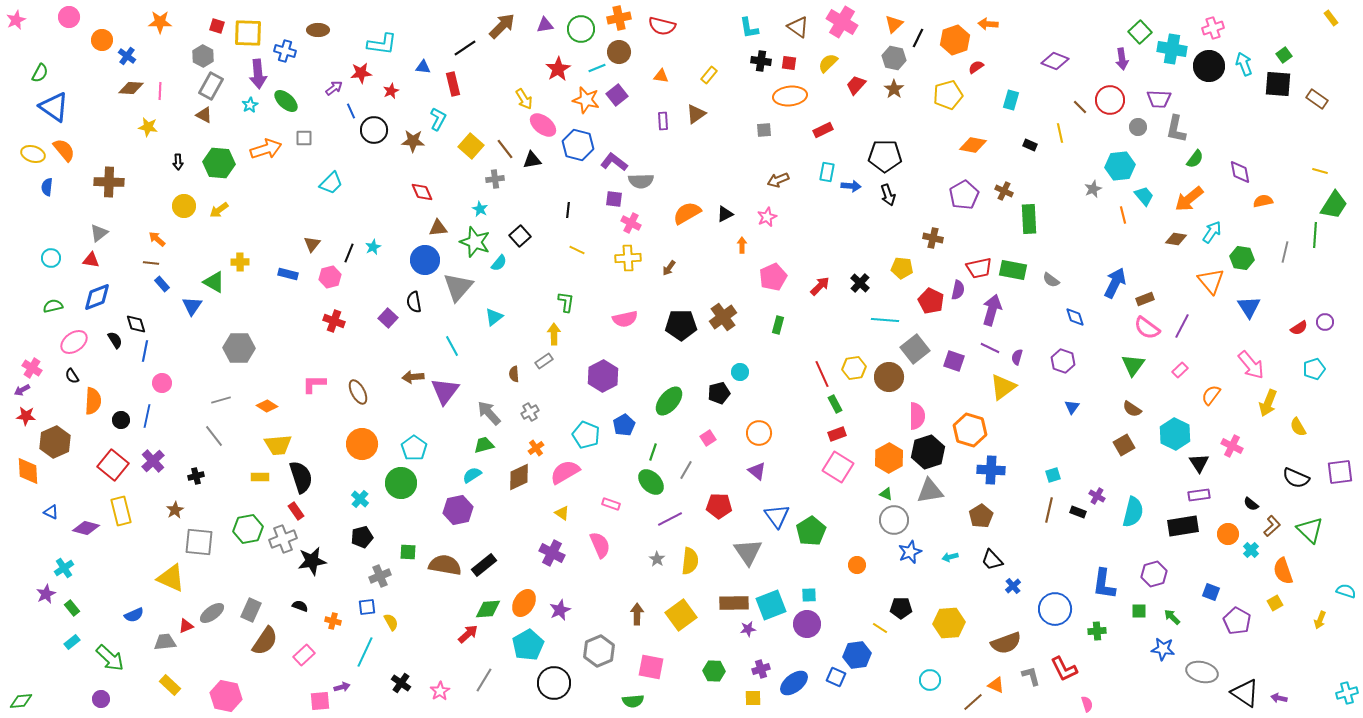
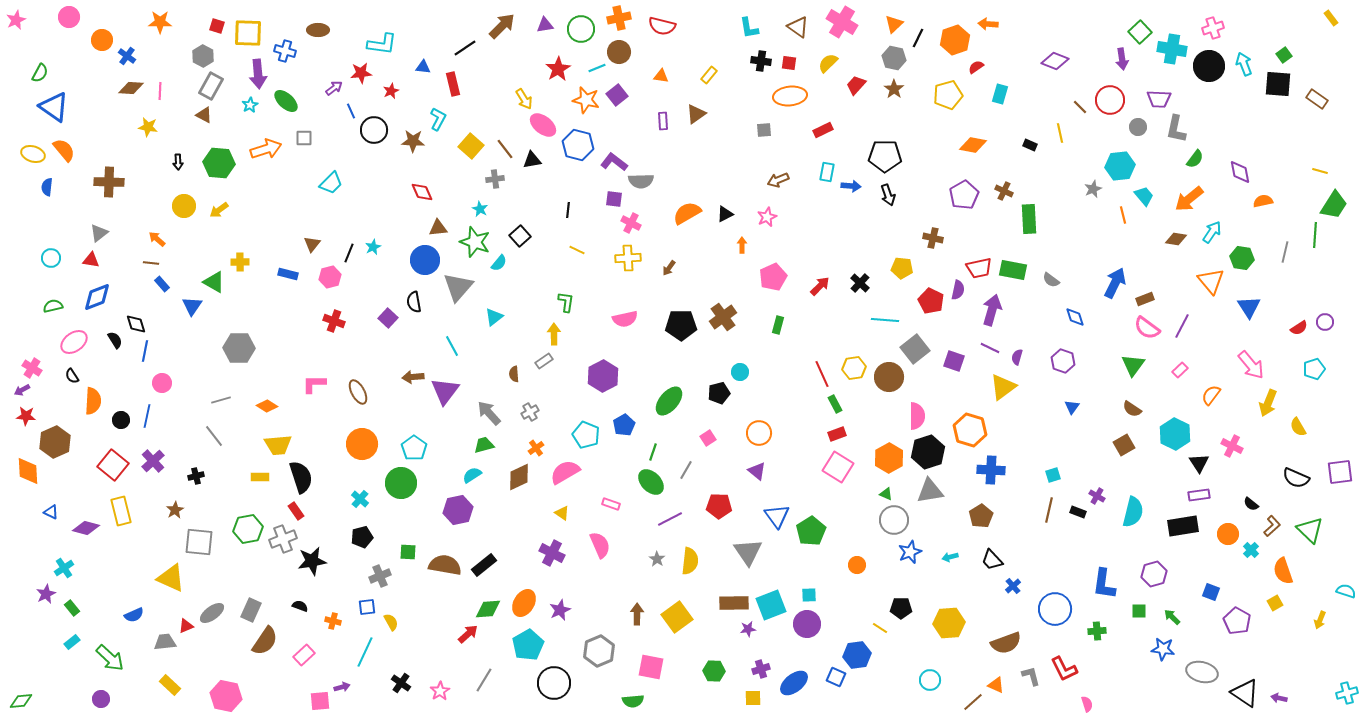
cyan rectangle at (1011, 100): moved 11 px left, 6 px up
yellow square at (681, 615): moved 4 px left, 2 px down
